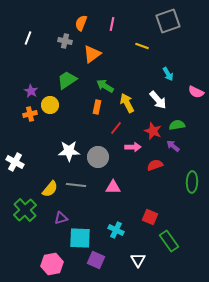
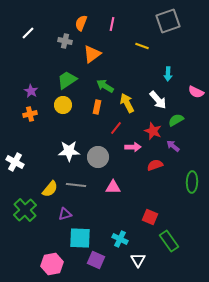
white line: moved 5 px up; rotated 24 degrees clockwise
cyan arrow: rotated 32 degrees clockwise
yellow circle: moved 13 px right
green semicircle: moved 1 px left, 5 px up; rotated 21 degrees counterclockwise
purple triangle: moved 4 px right, 4 px up
cyan cross: moved 4 px right, 9 px down
